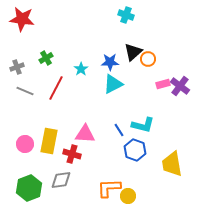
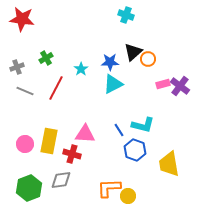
yellow trapezoid: moved 3 px left
